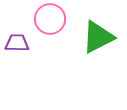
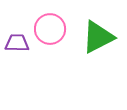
pink circle: moved 10 px down
